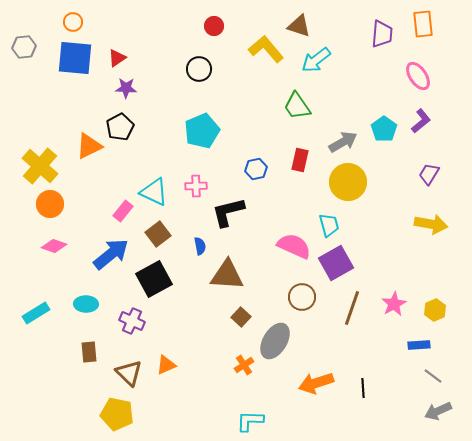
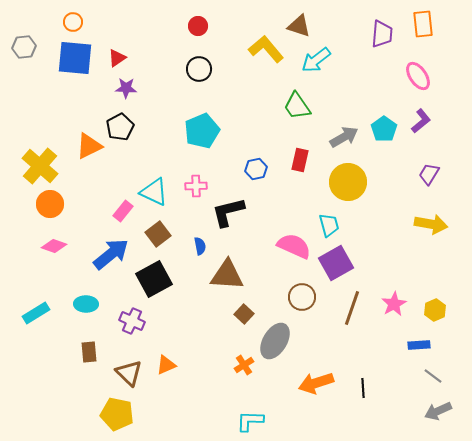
red circle at (214, 26): moved 16 px left
gray arrow at (343, 142): moved 1 px right, 5 px up
brown square at (241, 317): moved 3 px right, 3 px up
